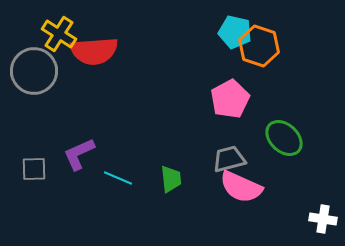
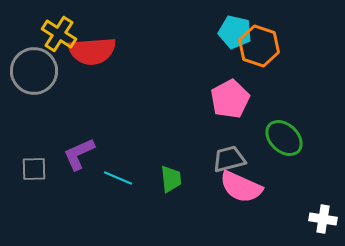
red semicircle: moved 2 px left
